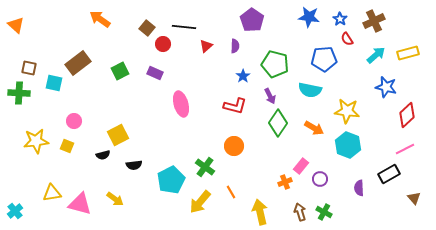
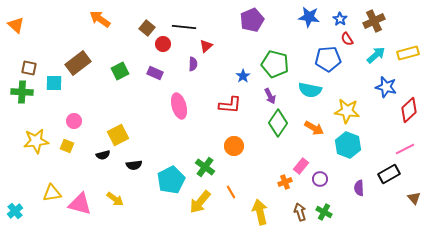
purple pentagon at (252, 20): rotated 15 degrees clockwise
purple semicircle at (235, 46): moved 42 px left, 18 px down
blue pentagon at (324, 59): moved 4 px right
cyan square at (54, 83): rotated 12 degrees counterclockwise
green cross at (19, 93): moved 3 px right, 1 px up
pink ellipse at (181, 104): moved 2 px left, 2 px down
red L-shape at (235, 106): moved 5 px left, 1 px up; rotated 10 degrees counterclockwise
red diamond at (407, 115): moved 2 px right, 5 px up
